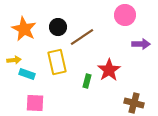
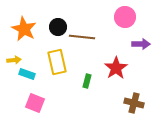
pink circle: moved 2 px down
brown line: rotated 40 degrees clockwise
red star: moved 7 px right, 2 px up
pink square: rotated 18 degrees clockwise
